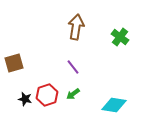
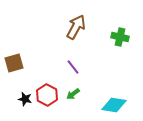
brown arrow: rotated 20 degrees clockwise
green cross: rotated 24 degrees counterclockwise
red hexagon: rotated 15 degrees counterclockwise
